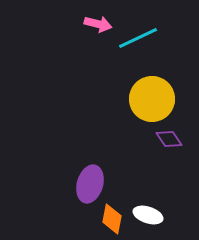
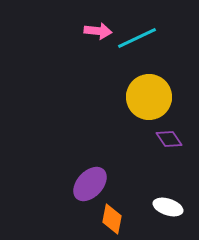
pink arrow: moved 7 px down; rotated 8 degrees counterclockwise
cyan line: moved 1 px left
yellow circle: moved 3 px left, 2 px up
purple ellipse: rotated 27 degrees clockwise
white ellipse: moved 20 px right, 8 px up
